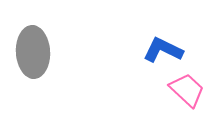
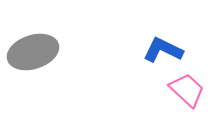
gray ellipse: rotated 75 degrees clockwise
